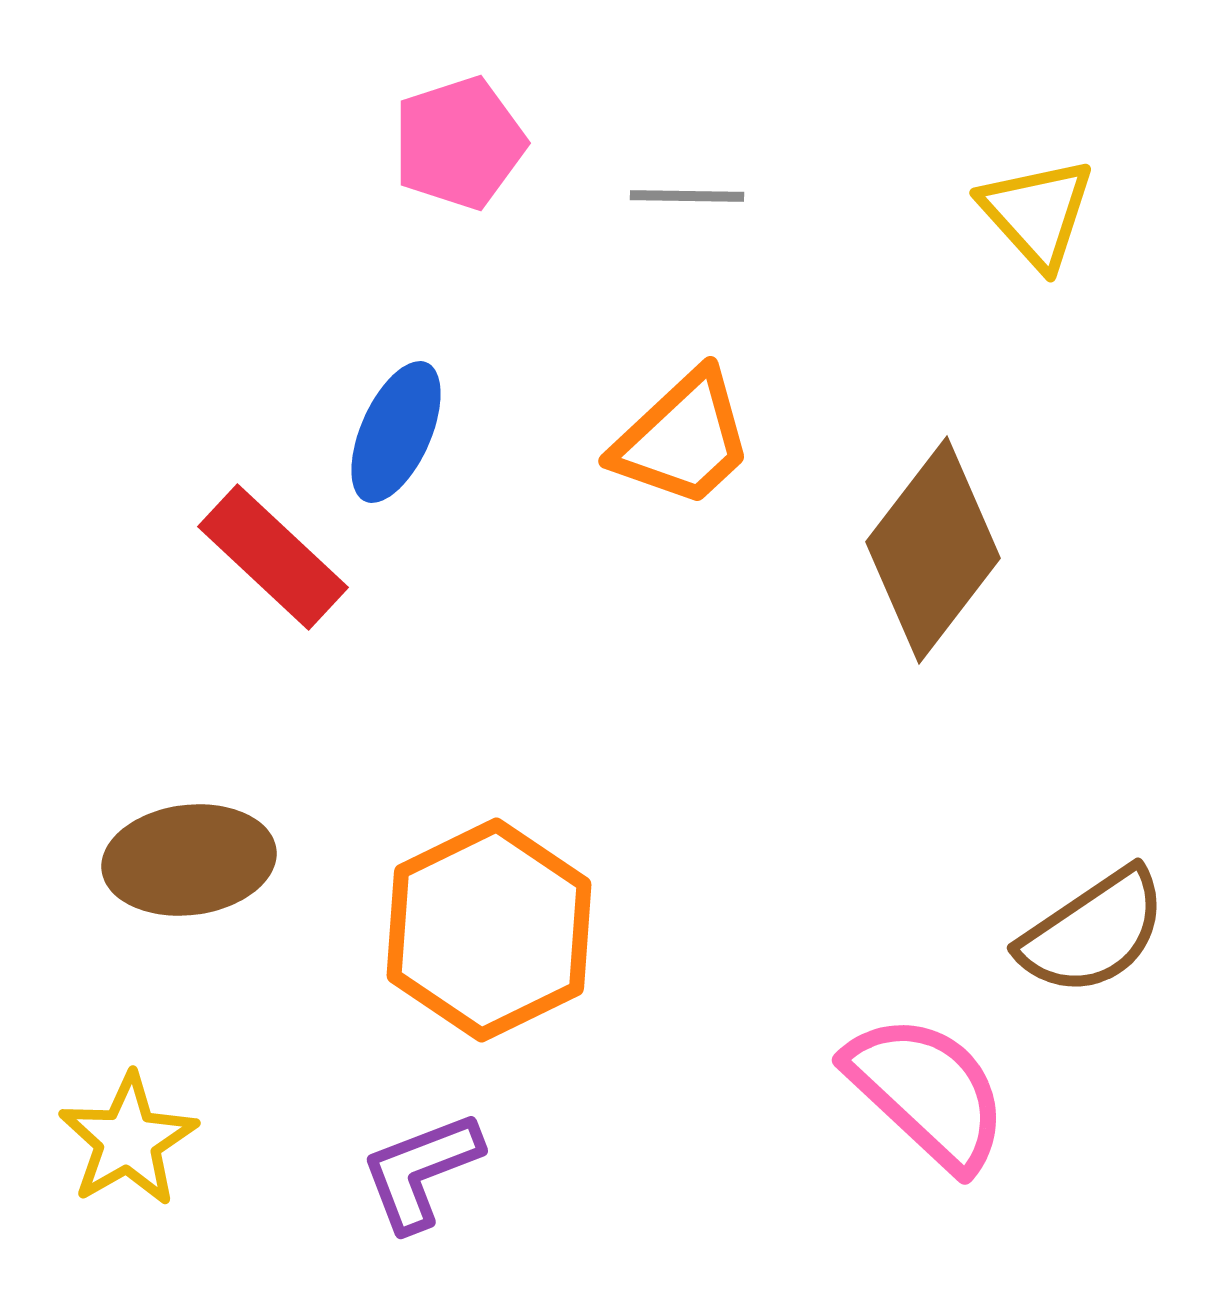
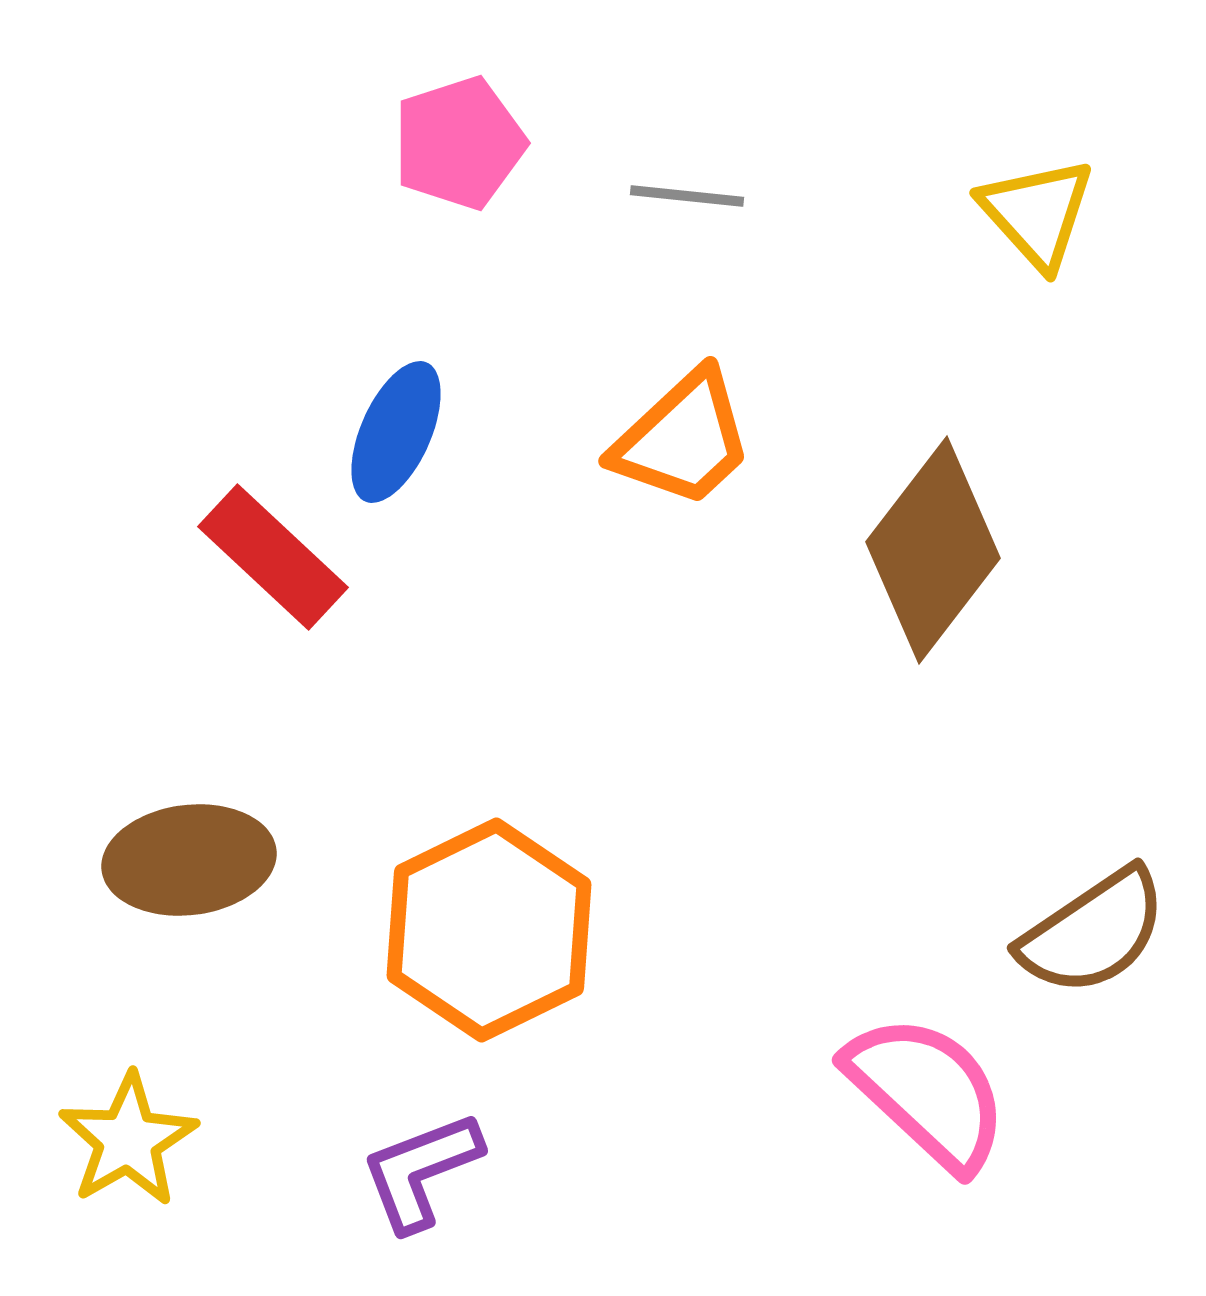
gray line: rotated 5 degrees clockwise
